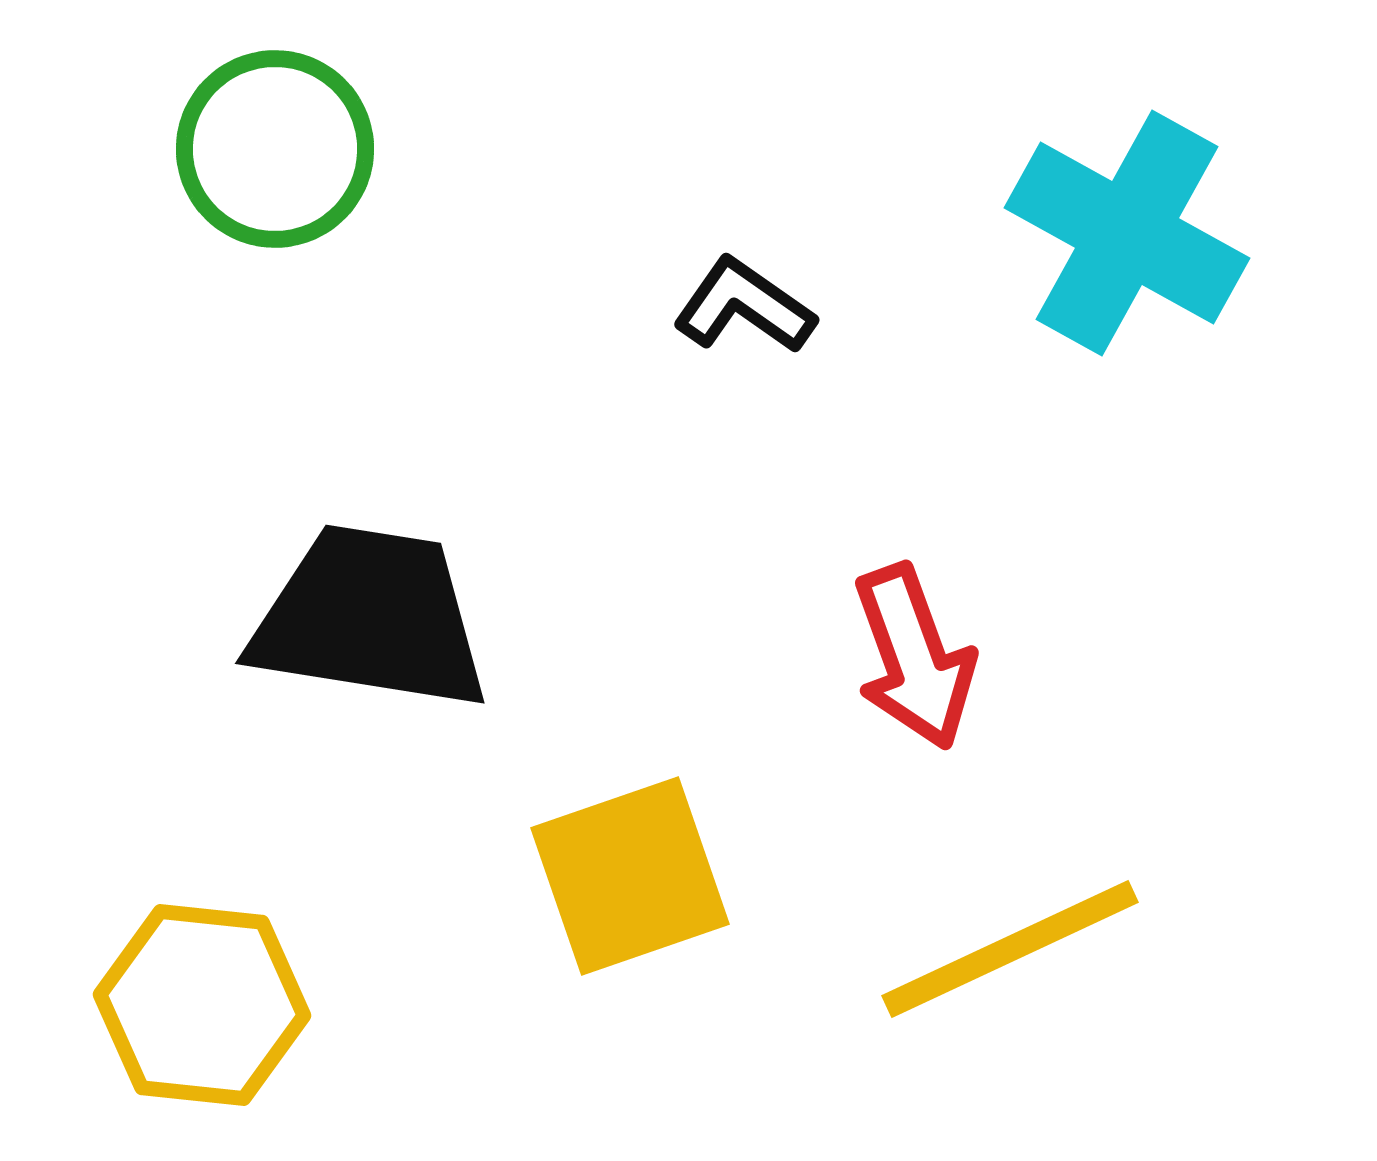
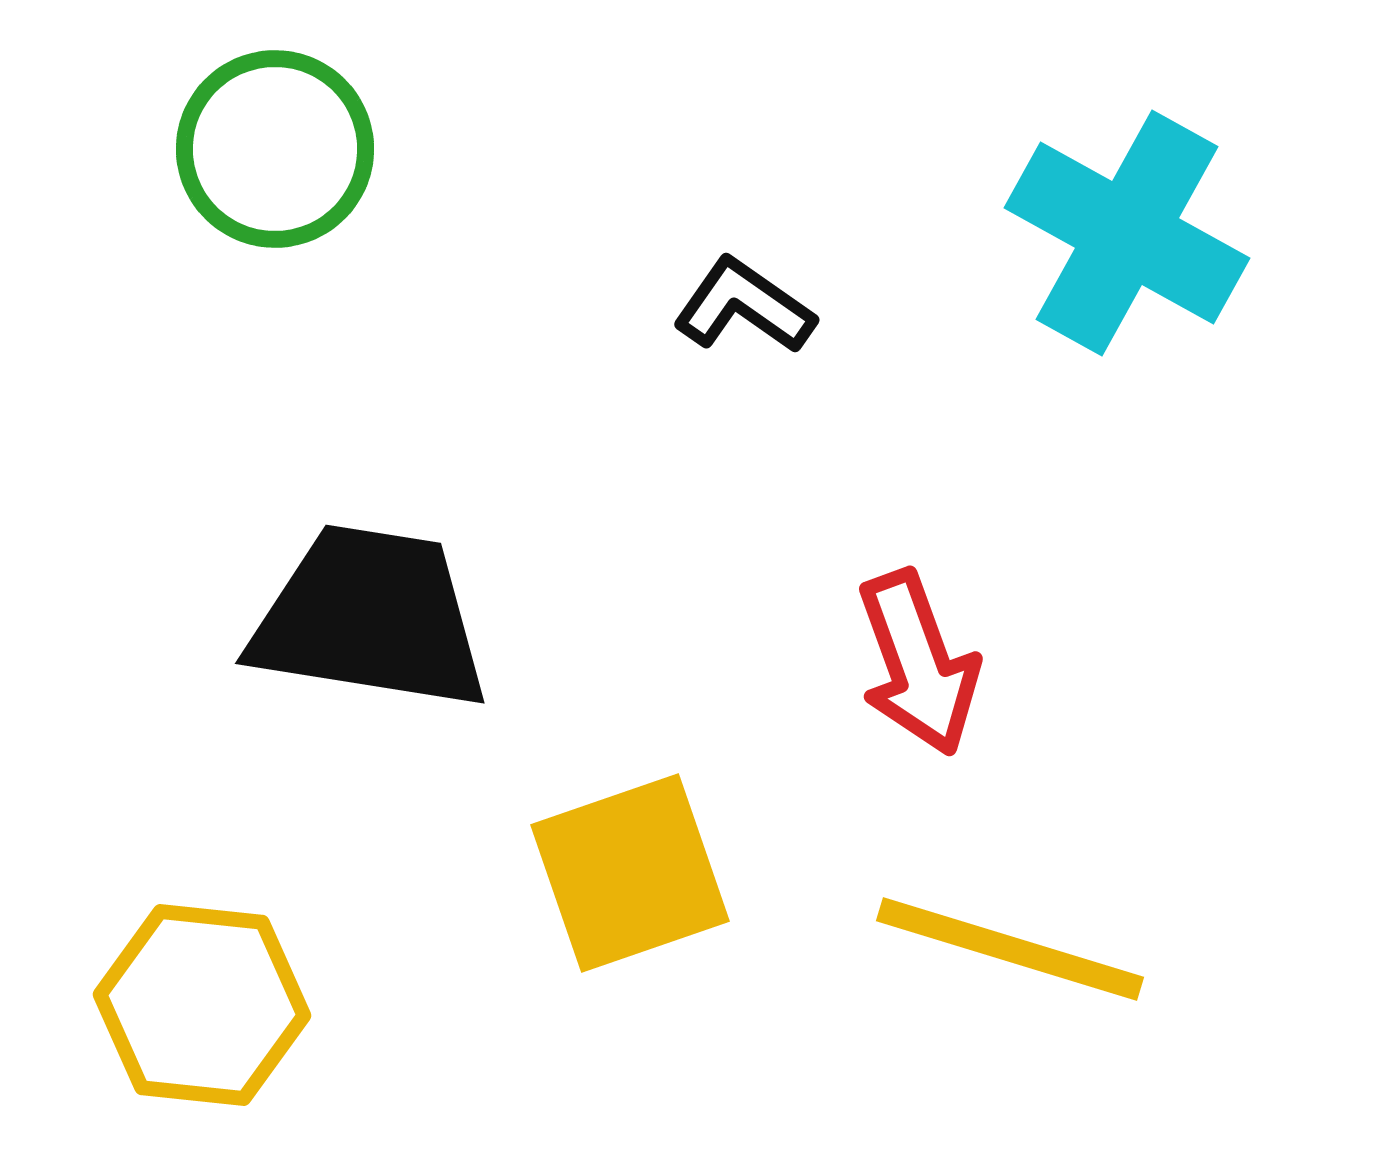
red arrow: moved 4 px right, 6 px down
yellow square: moved 3 px up
yellow line: rotated 42 degrees clockwise
